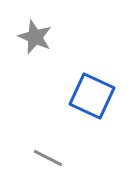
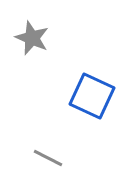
gray star: moved 3 px left, 1 px down
